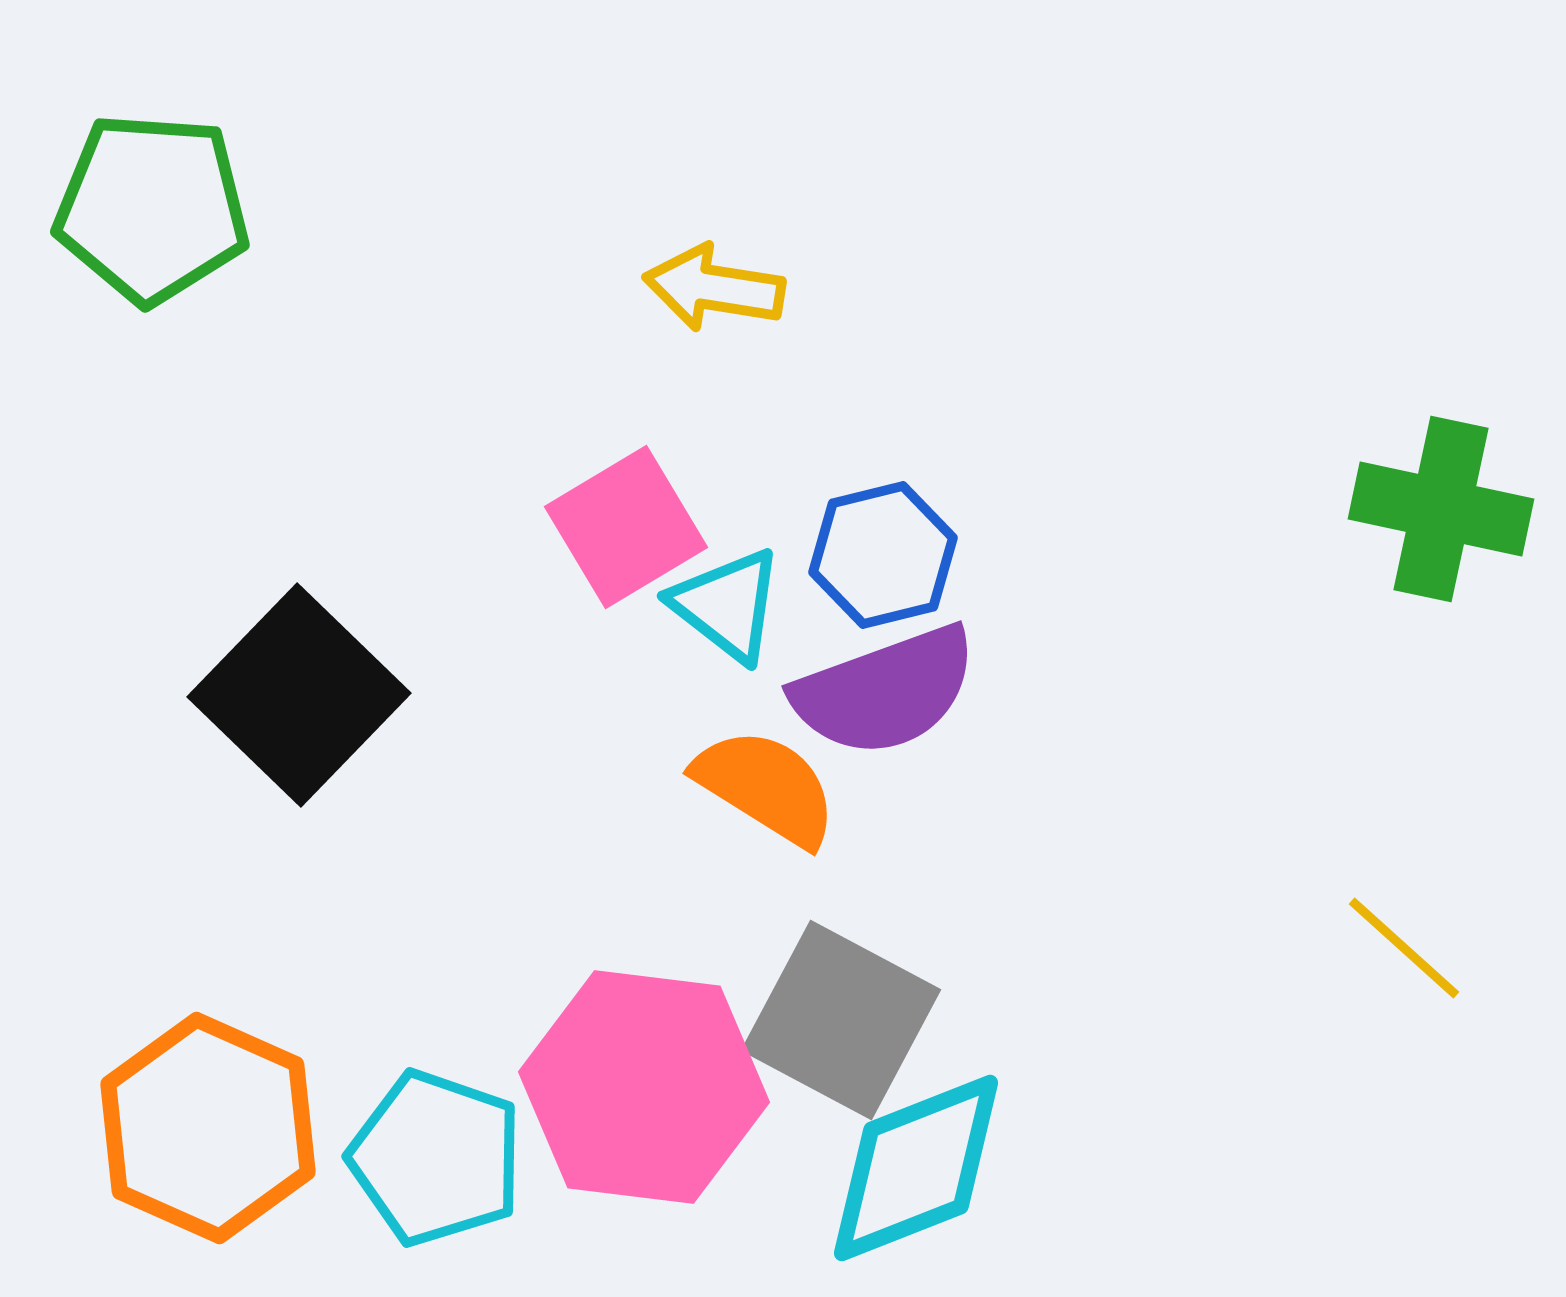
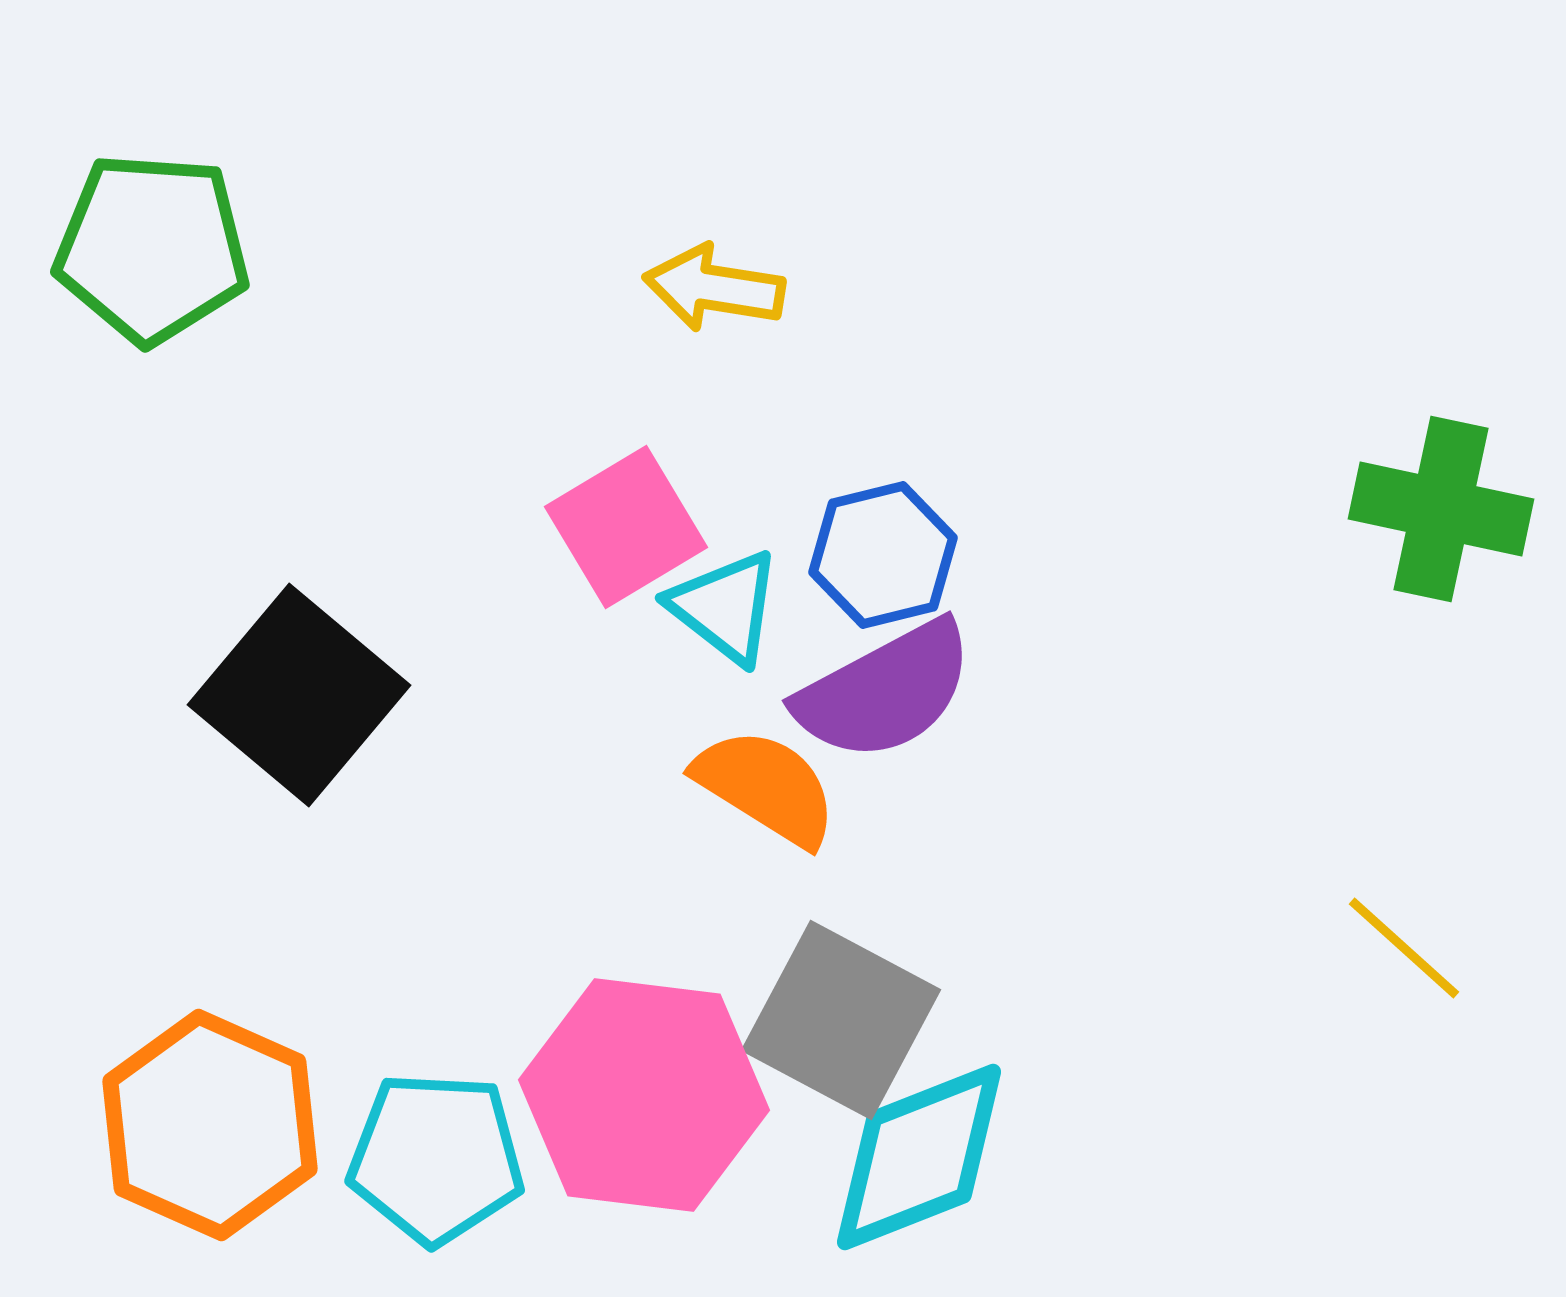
green pentagon: moved 40 px down
cyan triangle: moved 2 px left, 2 px down
purple semicircle: rotated 8 degrees counterclockwise
black square: rotated 4 degrees counterclockwise
pink hexagon: moved 8 px down
orange hexagon: moved 2 px right, 3 px up
cyan pentagon: rotated 16 degrees counterclockwise
cyan diamond: moved 3 px right, 11 px up
